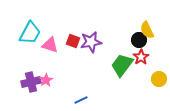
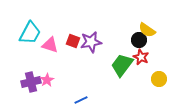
yellow semicircle: rotated 30 degrees counterclockwise
red star: rotated 14 degrees counterclockwise
pink star: moved 1 px right
